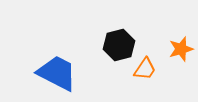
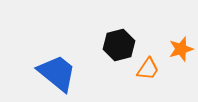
orange trapezoid: moved 3 px right
blue trapezoid: rotated 12 degrees clockwise
